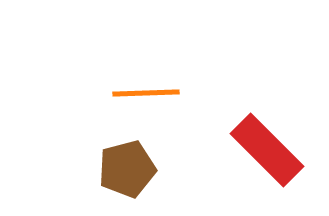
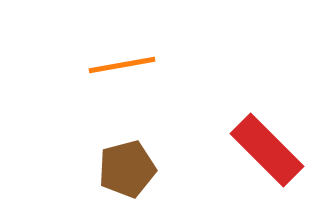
orange line: moved 24 px left, 28 px up; rotated 8 degrees counterclockwise
